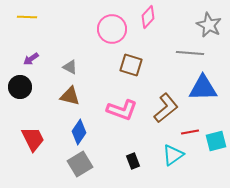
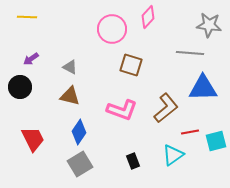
gray star: rotated 20 degrees counterclockwise
